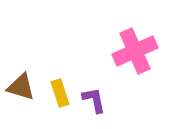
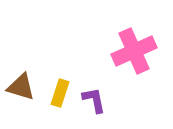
pink cross: moved 1 px left
yellow rectangle: rotated 36 degrees clockwise
